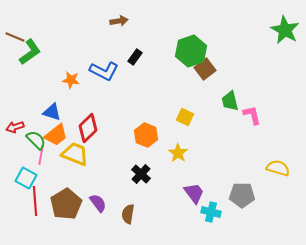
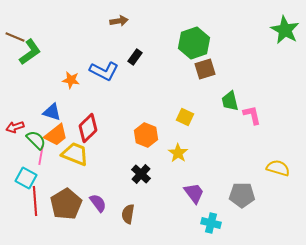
green hexagon: moved 3 px right, 8 px up
brown square: rotated 20 degrees clockwise
cyan cross: moved 11 px down
